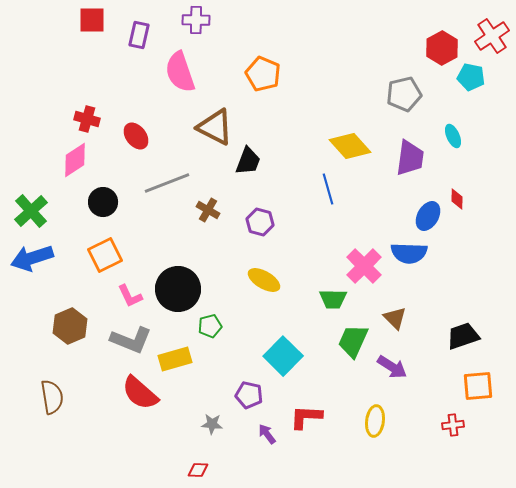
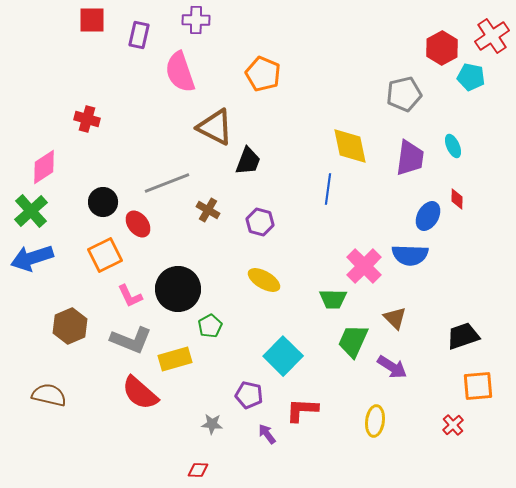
red ellipse at (136, 136): moved 2 px right, 88 px down
cyan ellipse at (453, 136): moved 10 px down
yellow diamond at (350, 146): rotated 30 degrees clockwise
pink diamond at (75, 160): moved 31 px left, 7 px down
blue line at (328, 189): rotated 24 degrees clockwise
blue semicircle at (409, 253): moved 1 px right, 2 px down
green pentagon at (210, 326): rotated 15 degrees counterclockwise
brown semicircle at (52, 397): moved 3 px left, 2 px up; rotated 68 degrees counterclockwise
red L-shape at (306, 417): moved 4 px left, 7 px up
red cross at (453, 425): rotated 35 degrees counterclockwise
